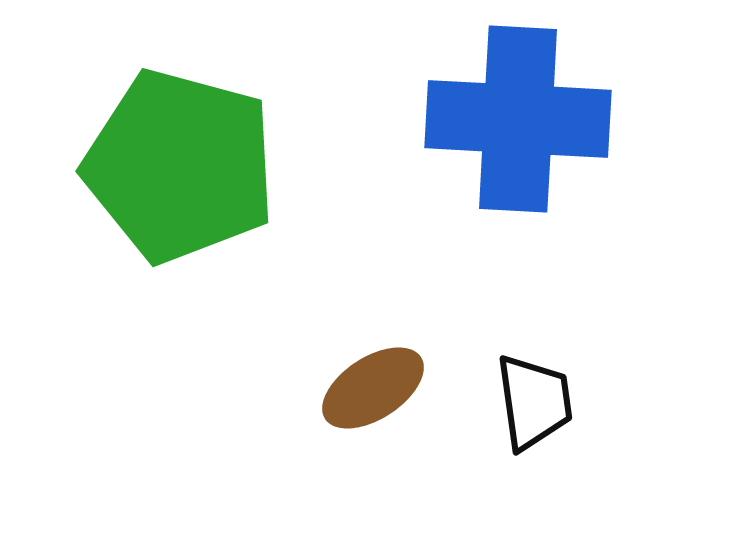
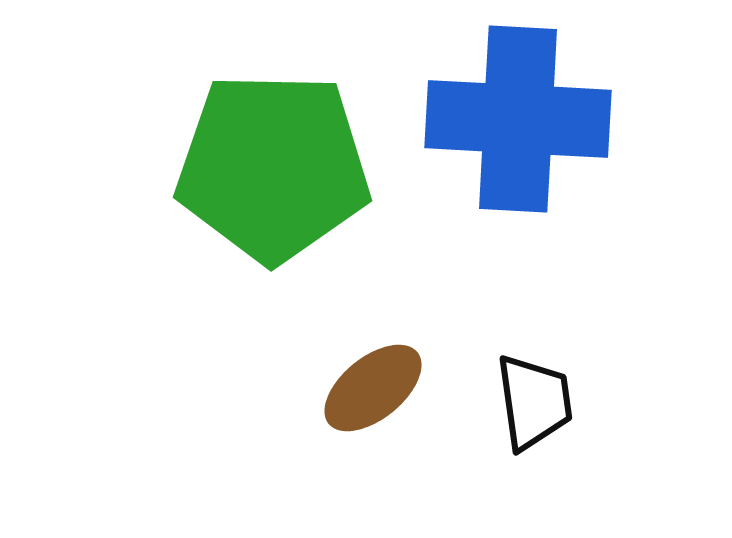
green pentagon: moved 93 px right, 1 px down; rotated 14 degrees counterclockwise
brown ellipse: rotated 6 degrees counterclockwise
